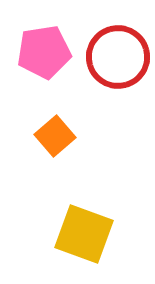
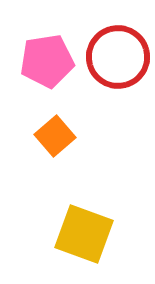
pink pentagon: moved 3 px right, 9 px down
